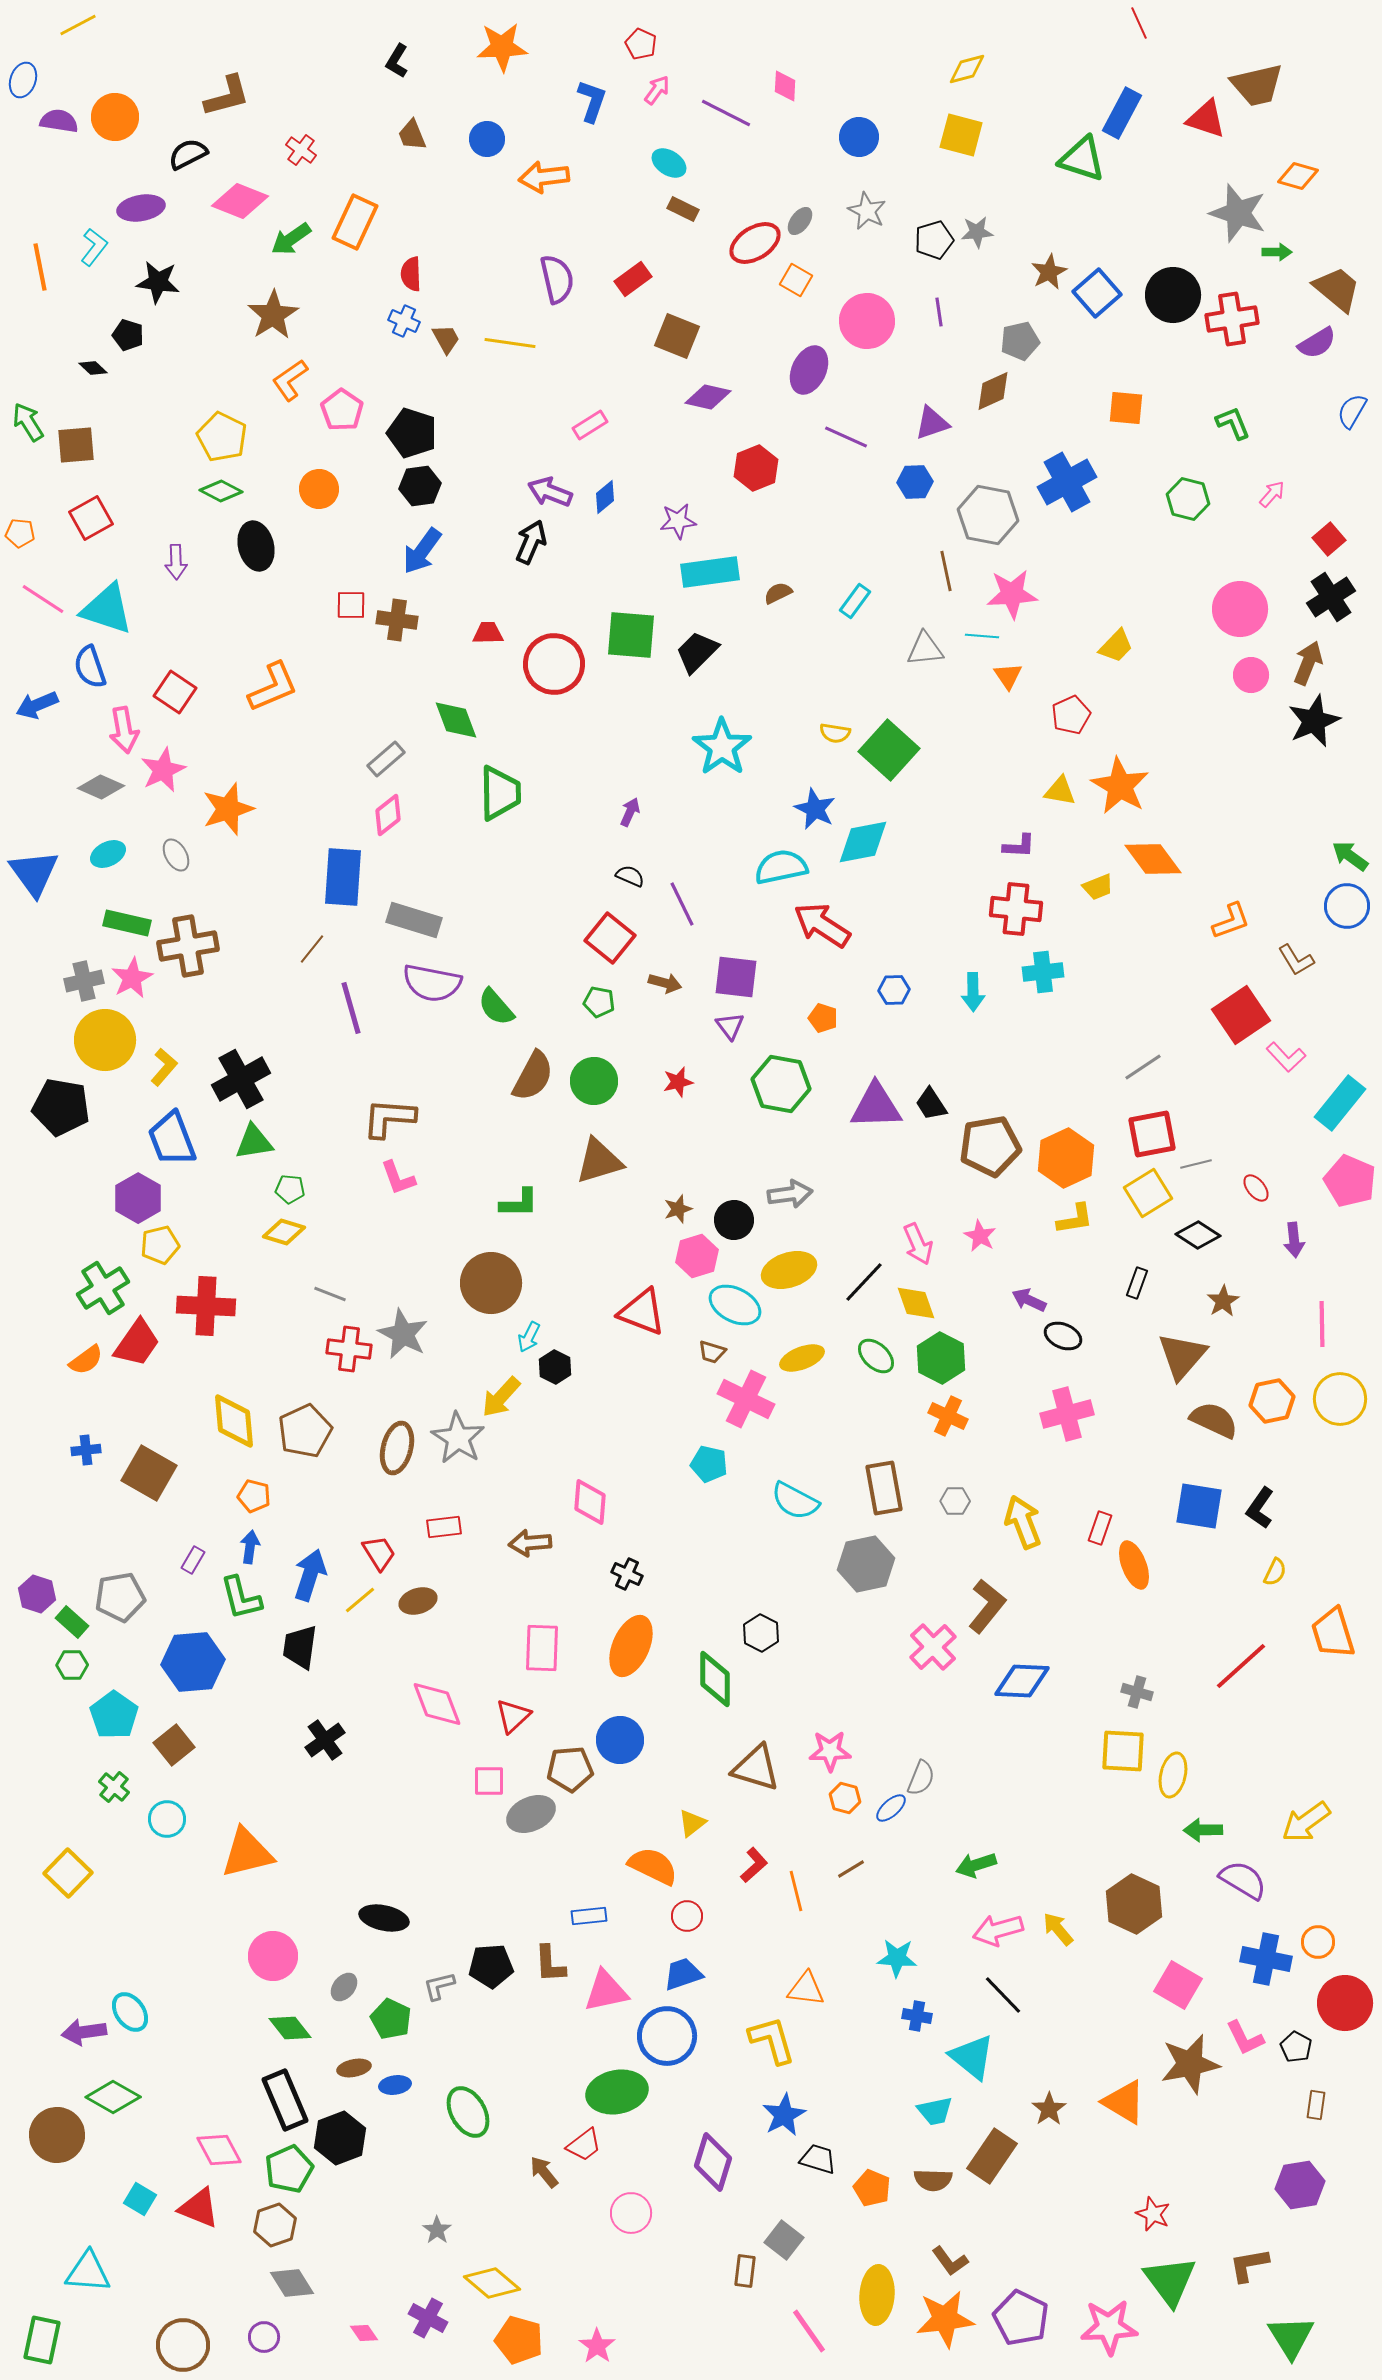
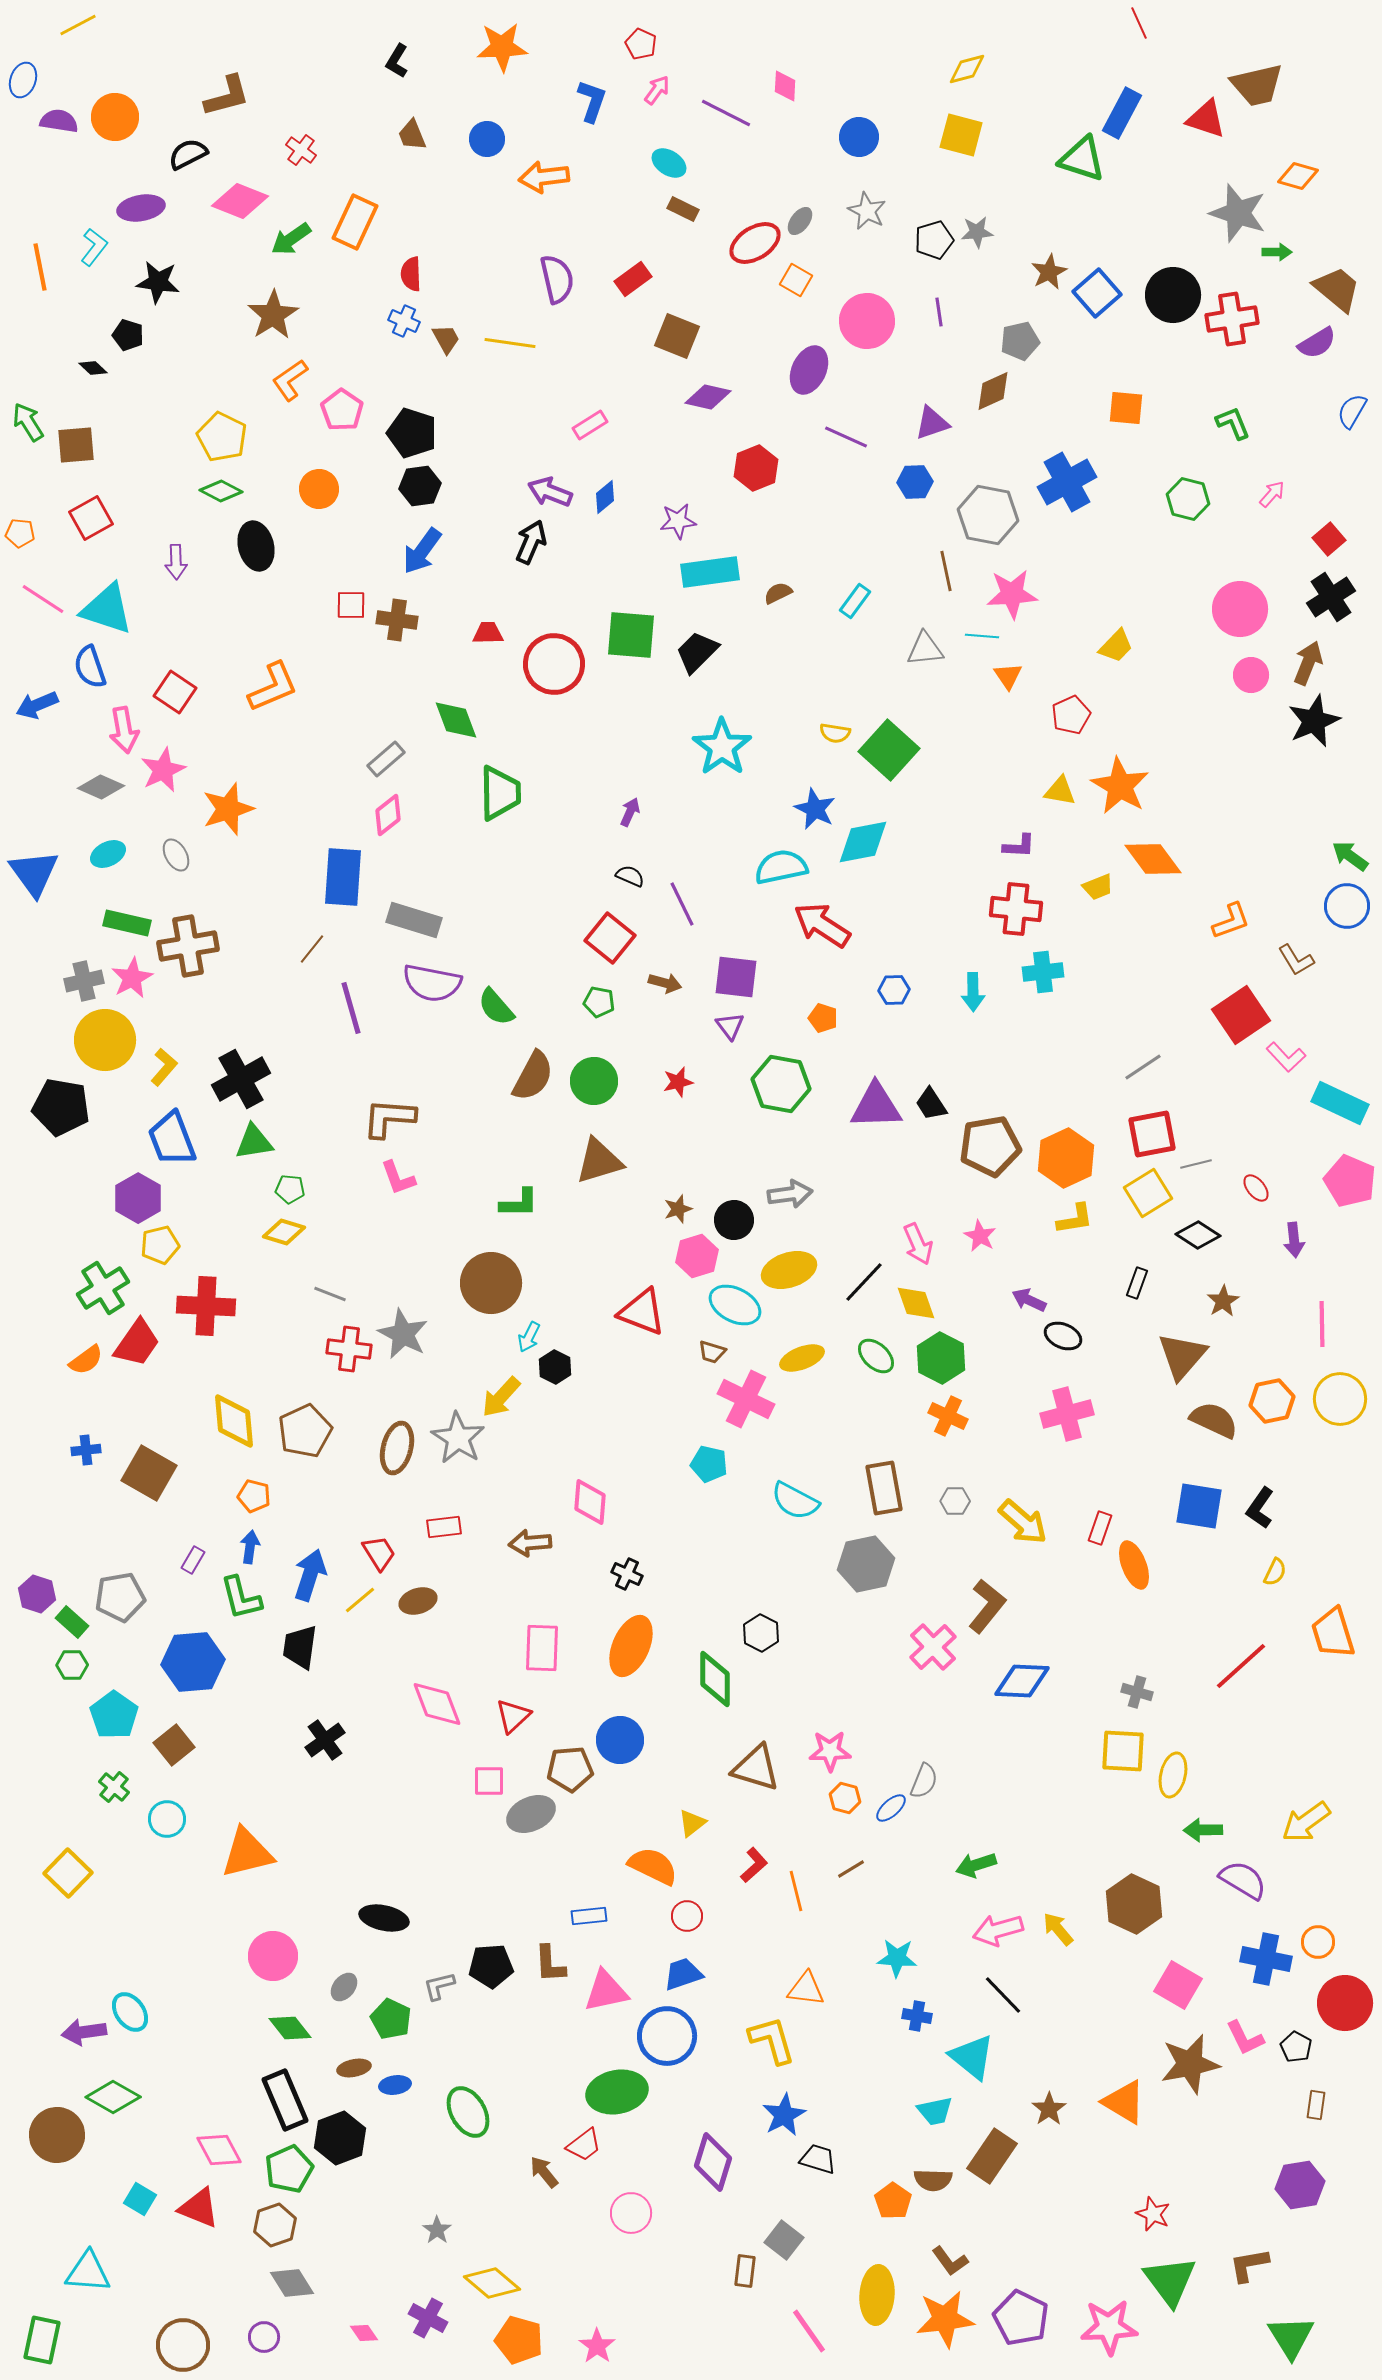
cyan rectangle at (1340, 1103): rotated 76 degrees clockwise
yellow arrow at (1023, 1522): rotated 152 degrees clockwise
gray semicircle at (921, 1778): moved 3 px right, 3 px down
orange pentagon at (872, 2188): moved 21 px right, 13 px down; rotated 12 degrees clockwise
